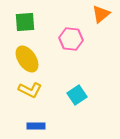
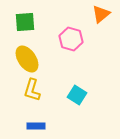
pink hexagon: rotated 10 degrees clockwise
yellow L-shape: moved 2 px right; rotated 80 degrees clockwise
cyan square: rotated 24 degrees counterclockwise
